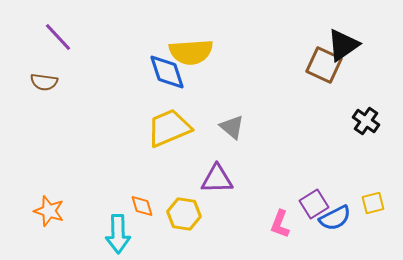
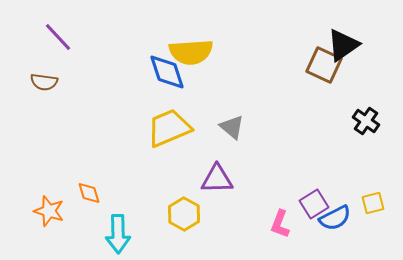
orange diamond: moved 53 px left, 13 px up
yellow hexagon: rotated 20 degrees clockwise
